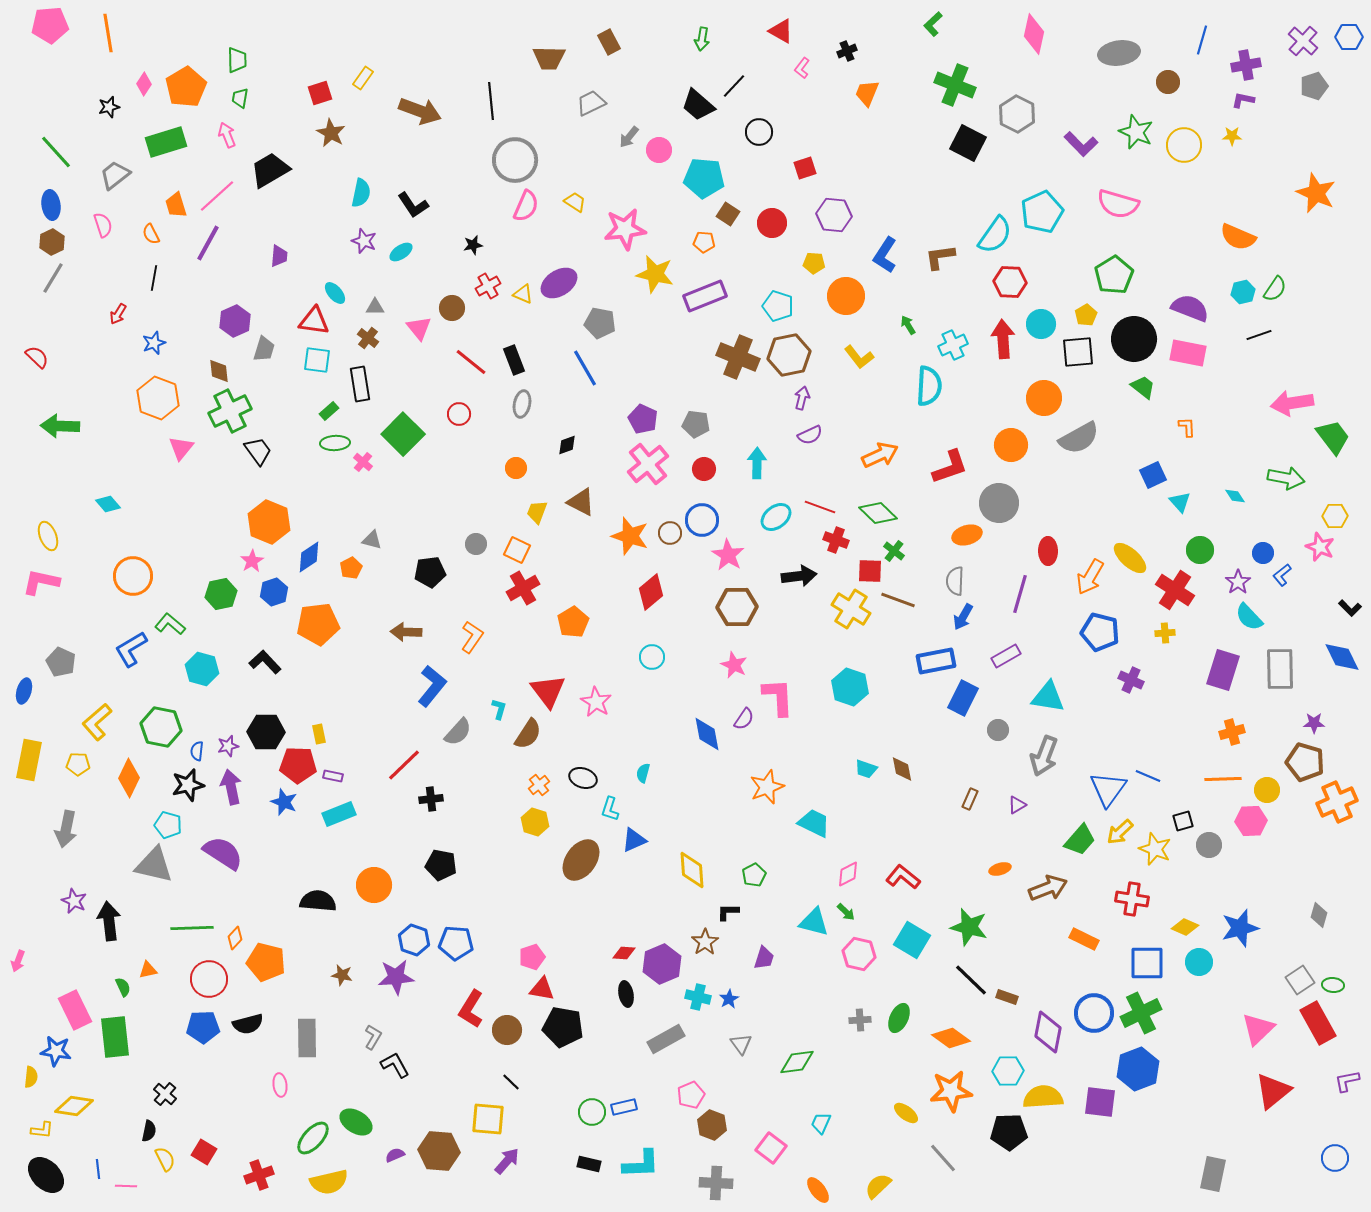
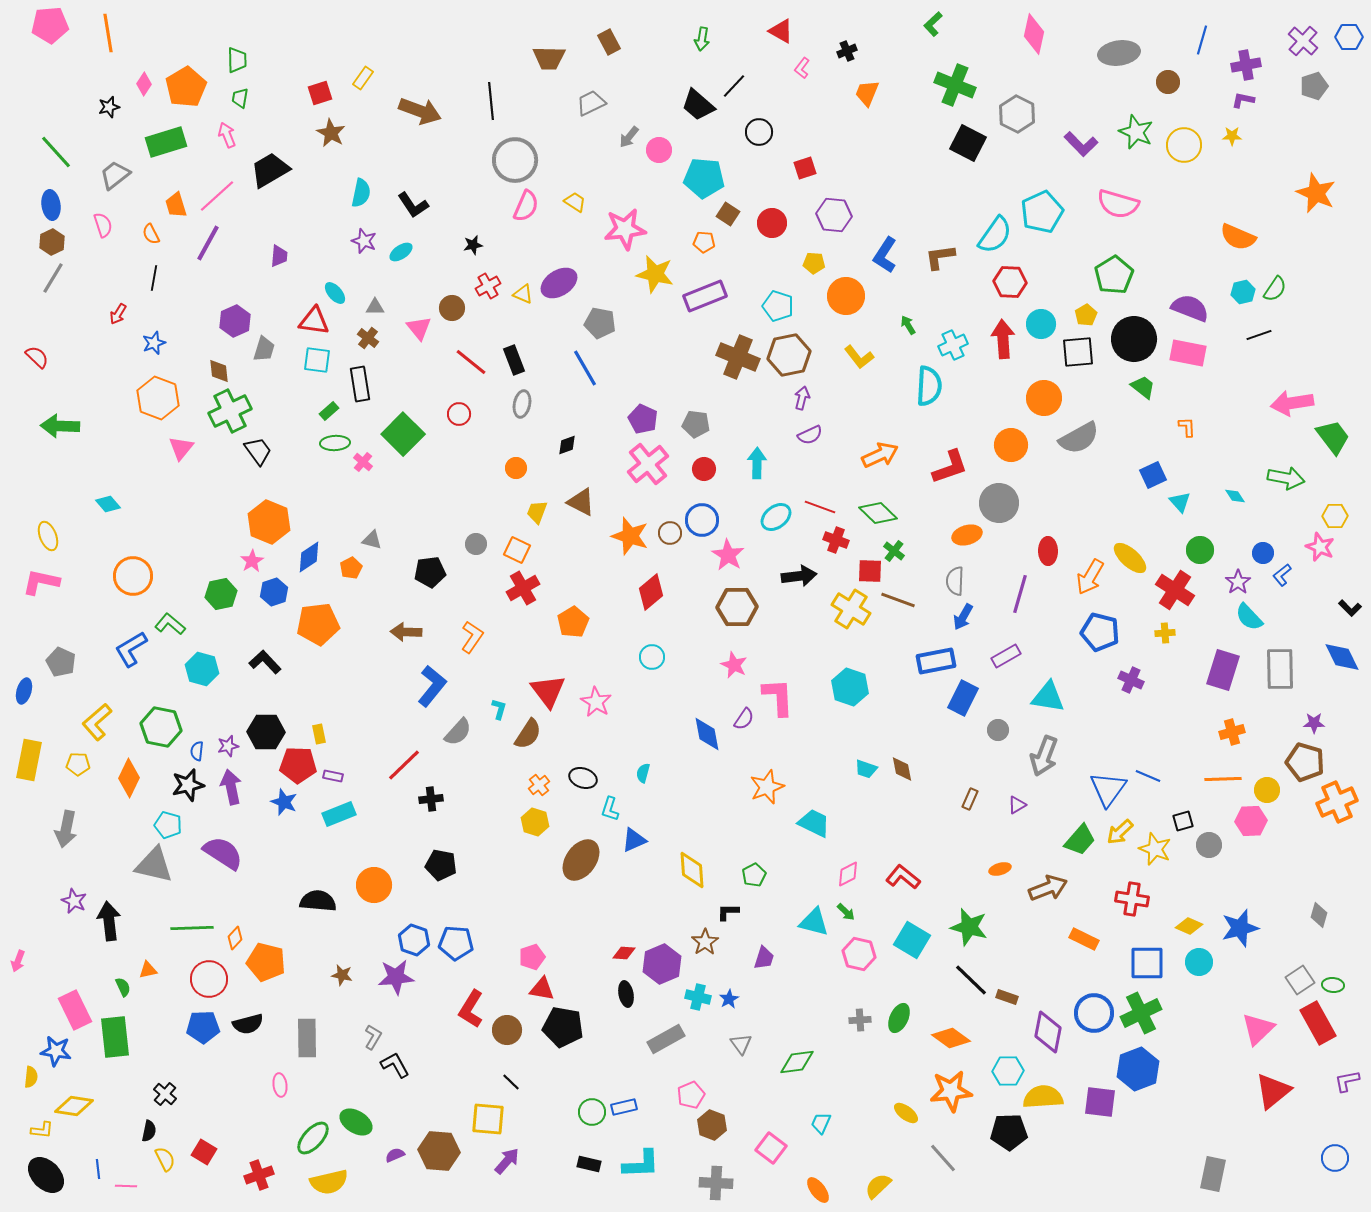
yellow diamond at (1185, 927): moved 4 px right, 1 px up
